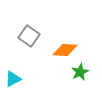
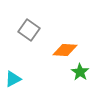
gray square: moved 6 px up
green star: rotated 12 degrees counterclockwise
